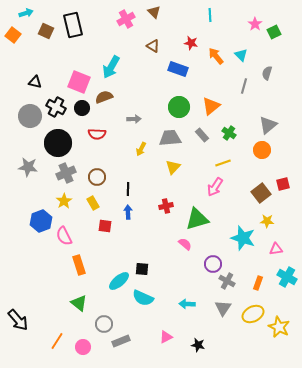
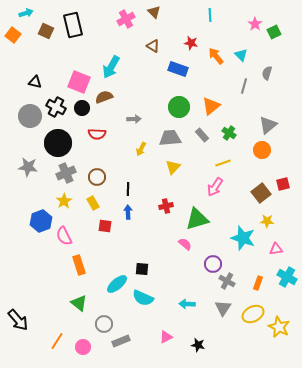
cyan ellipse at (119, 281): moved 2 px left, 3 px down
